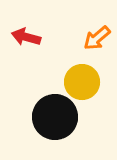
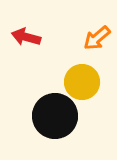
black circle: moved 1 px up
